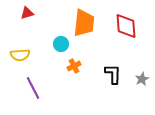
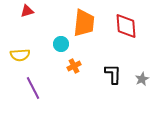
red triangle: moved 2 px up
